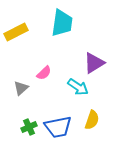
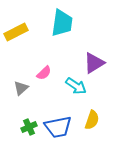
cyan arrow: moved 2 px left, 1 px up
